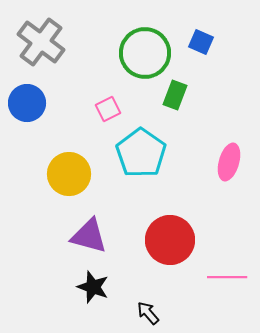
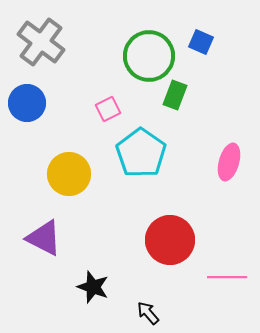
green circle: moved 4 px right, 3 px down
purple triangle: moved 45 px left, 2 px down; rotated 12 degrees clockwise
